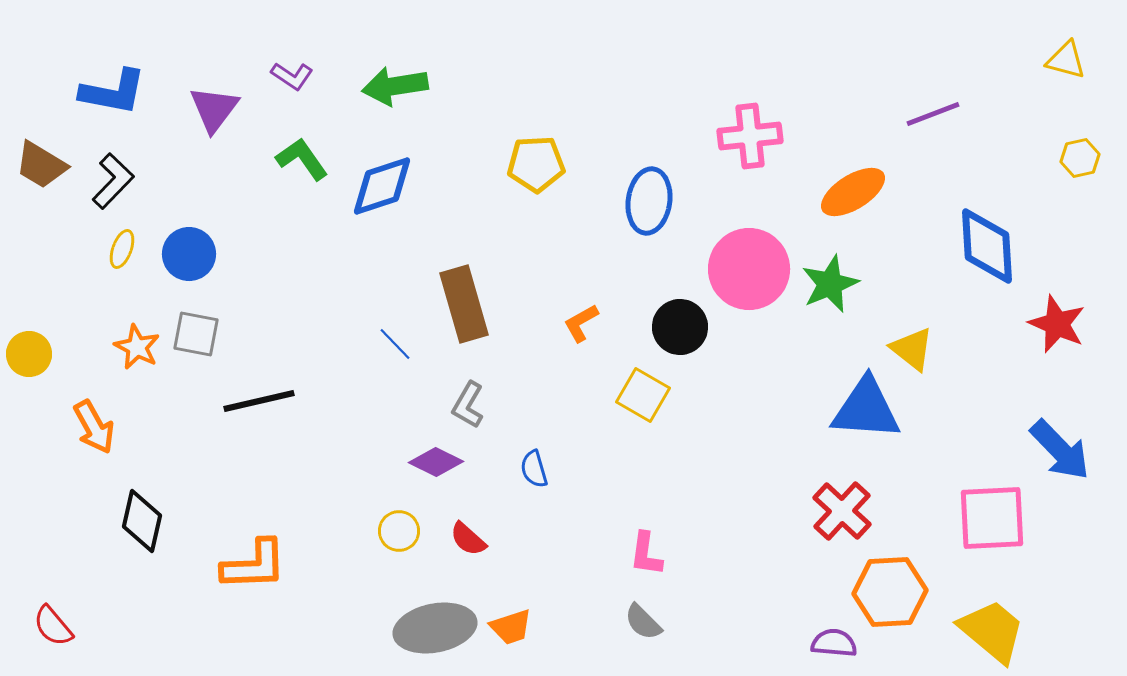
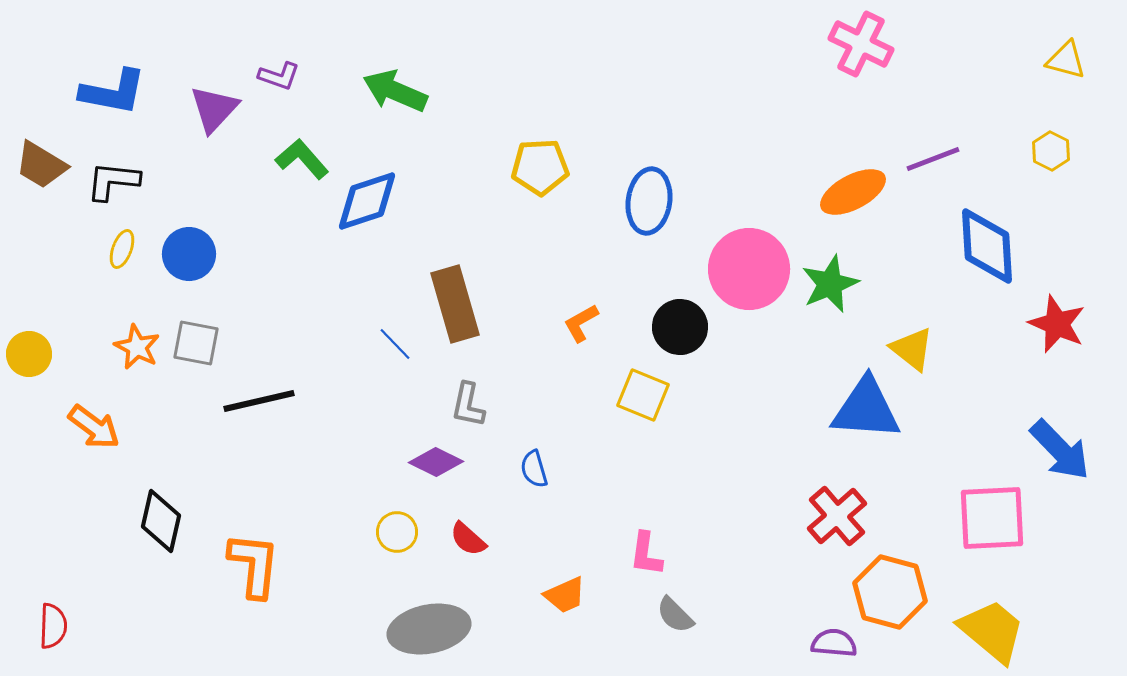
purple L-shape at (292, 76): moved 13 px left; rotated 15 degrees counterclockwise
green arrow at (395, 86): moved 5 px down; rotated 32 degrees clockwise
purple triangle at (214, 109): rotated 6 degrees clockwise
purple line at (933, 114): moved 45 px down
pink cross at (750, 136): moved 111 px right, 92 px up; rotated 32 degrees clockwise
yellow hexagon at (1080, 158): moved 29 px left, 7 px up; rotated 21 degrees counterclockwise
green L-shape at (302, 159): rotated 6 degrees counterclockwise
yellow pentagon at (536, 164): moved 4 px right, 3 px down
black L-shape at (113, 181): rotated 128 degrees counterclockwise
blue diamond at (382, 186): moved 15 px left, 15 px down
orange ellipse at (853, 192): rotated 4 degrees clockwise
brown rectangle at (464, 304): moved 9 px left
gray square at (196, 334): moved 9 px down
yellow square at (643, 395): rotated 8 degrees counterclockwise
gray L-shape at (468, 405): rotated 18 degrees counterclockwise
orange arrow at (94, 427): rotated 24 degrees counterclockwise
red cross at (842, 511): moved 5 px left, 5 px down; rotated 6 degrees clockwise
black diamond at (142, 521): moved 19 px right
yellow circle at (399, 531): moved 2 px left, 1 px down
orange L-shape at (254, 565): rotated 82 degrees counterclockwise
orange hexagon at (890, 592): rotated 18 degrees clockwise
gray semicircle at (643, 622): moved 32 px right, 7 px up
red semicircle at (53, 626): rotated 138 degrees counterclockwise
orange trapezoid at (511, 627): moved 54 px right, 32 px up; rotated 6 degrees counterclockwise
gray ellipse at (435, 628): moved 6 px left, 1 px down
